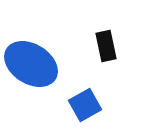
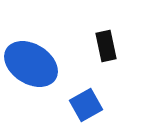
blue square: moved 1 px right
